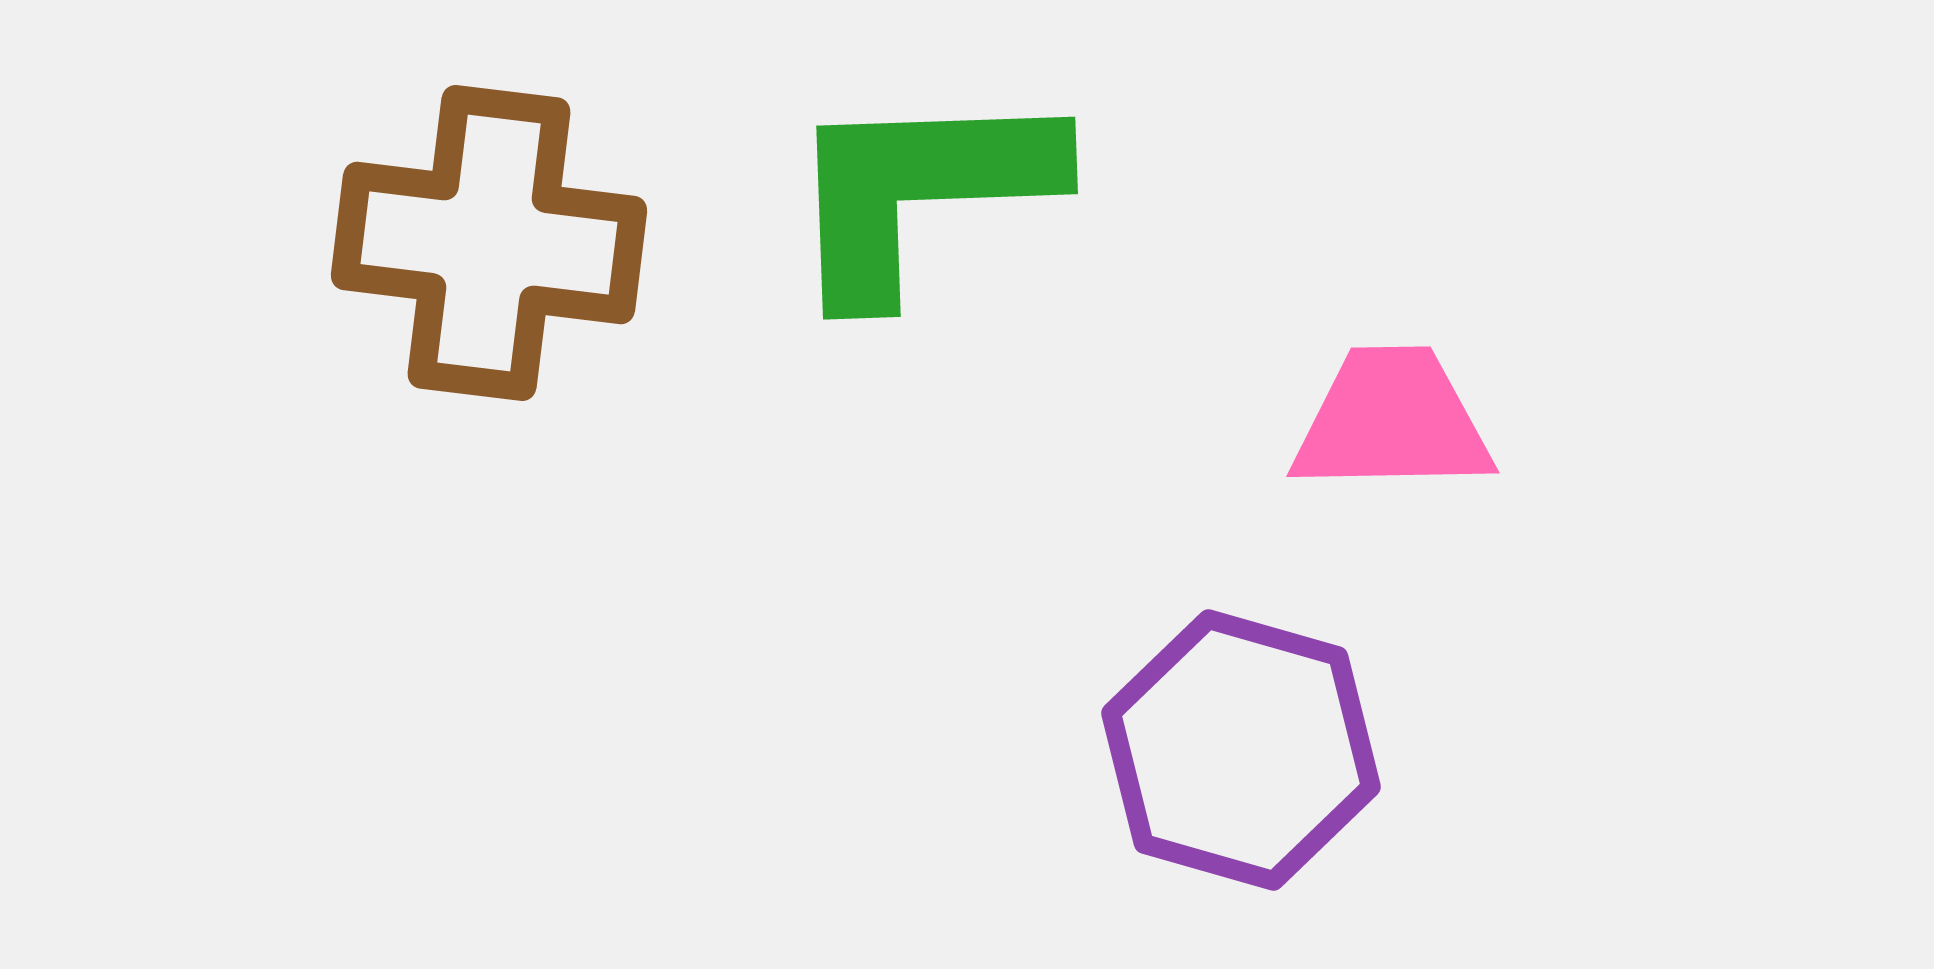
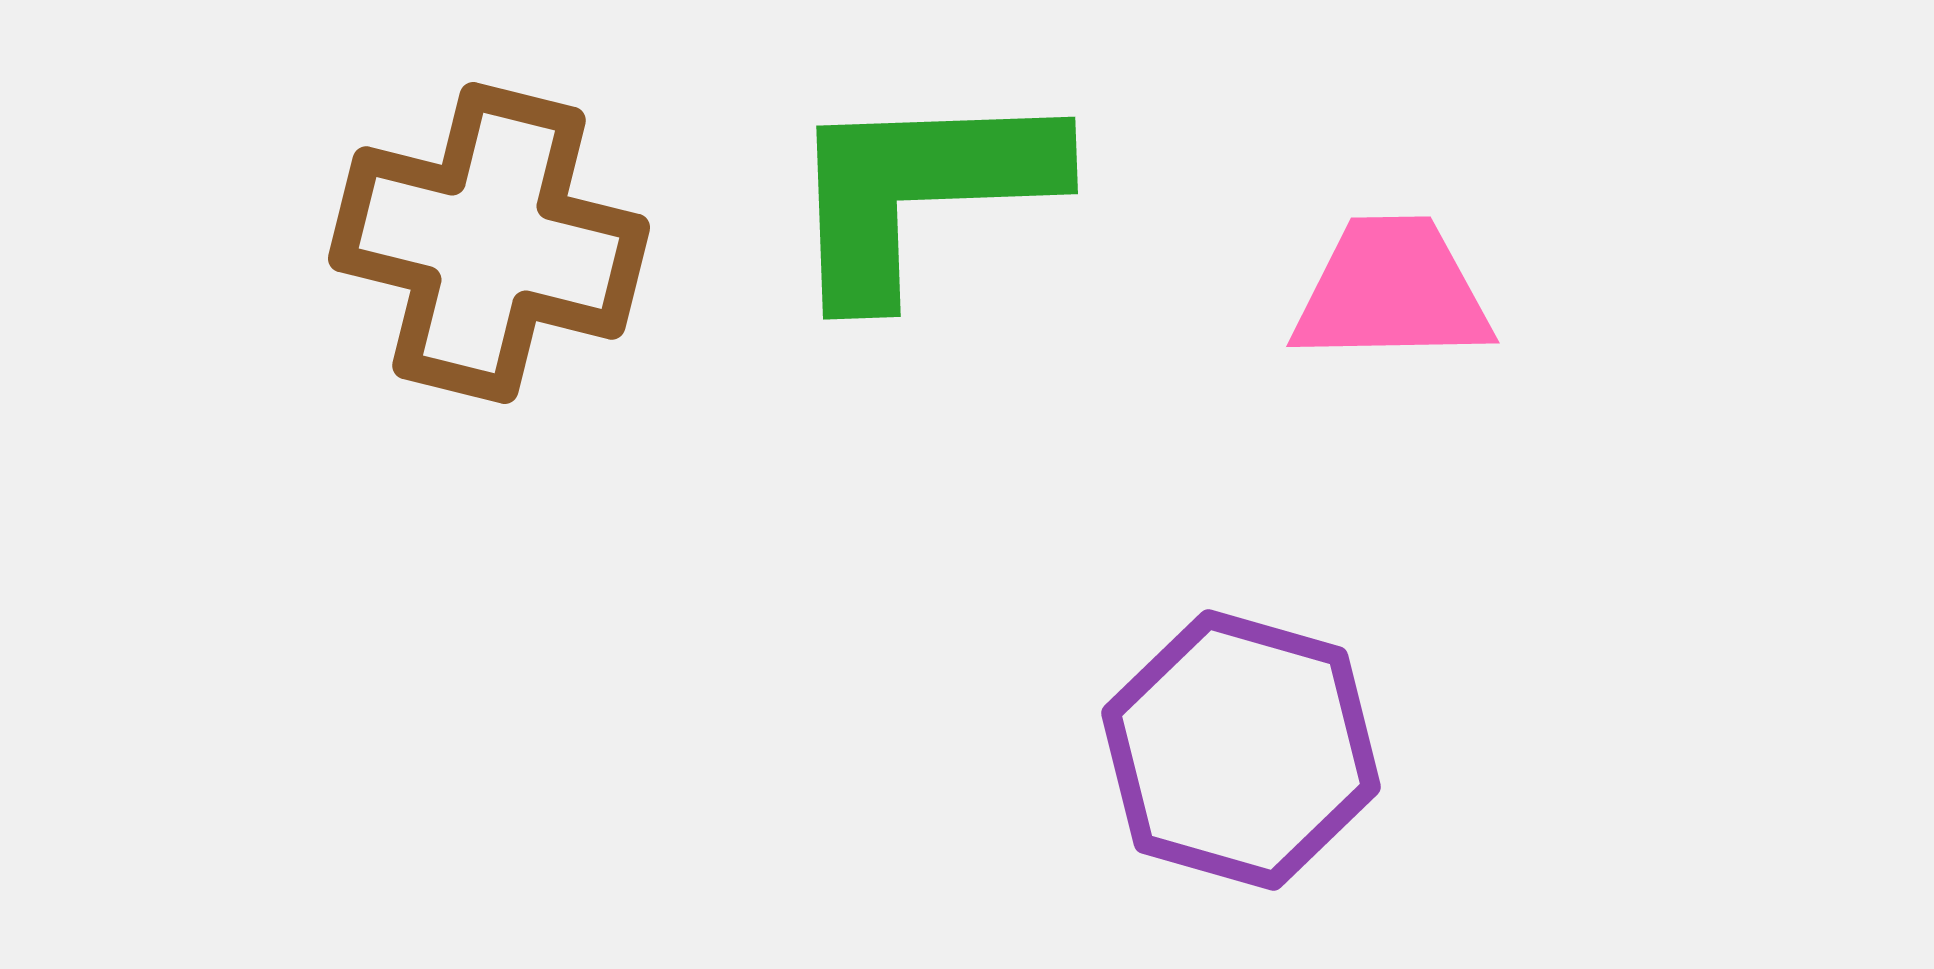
brown cross: rotated 7 degrees clockwise
pink trapezoid: moved 130 px up
